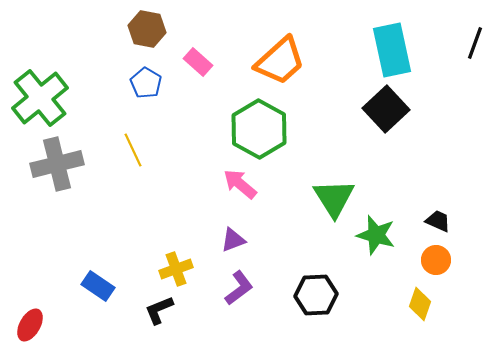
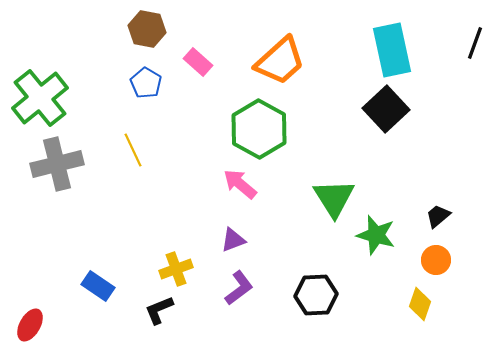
black trapezoid: moved 5 px up; rotated 64 degrees counterclockwise
